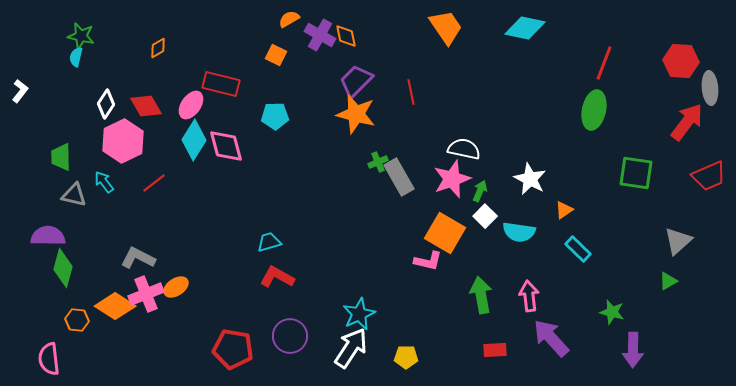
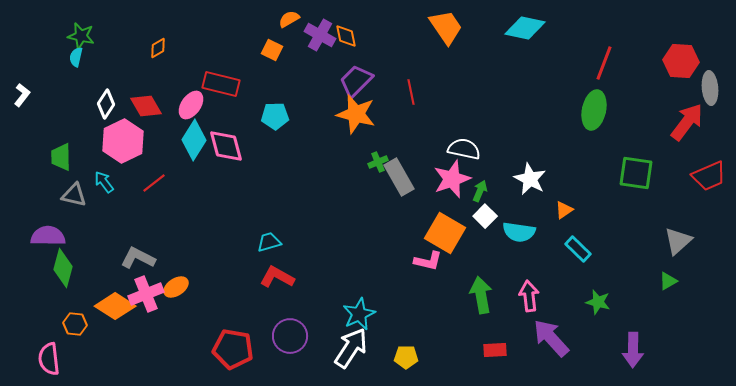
orange square at (276, 55): moved 4 px left, 5 px up
white L-shape at (20, 91): moved 2 px right, 4 px down
green star at (612, 312): moved 14 px left, 10 px up
orange hexagon at (77, 320): moved 2 px left, 4 px down
